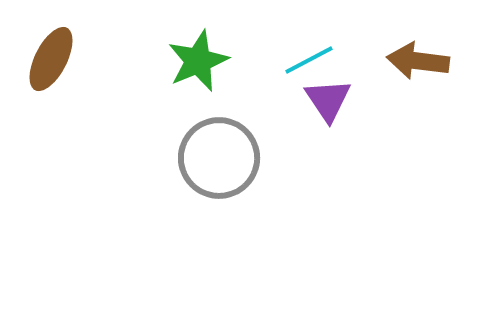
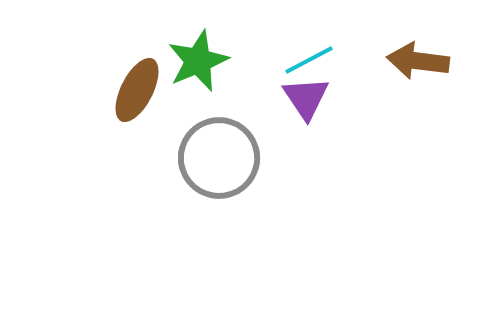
brown ellipse: moved 86 px right, 31 px down
purple triangle: moved 22 px left, 2 px up
